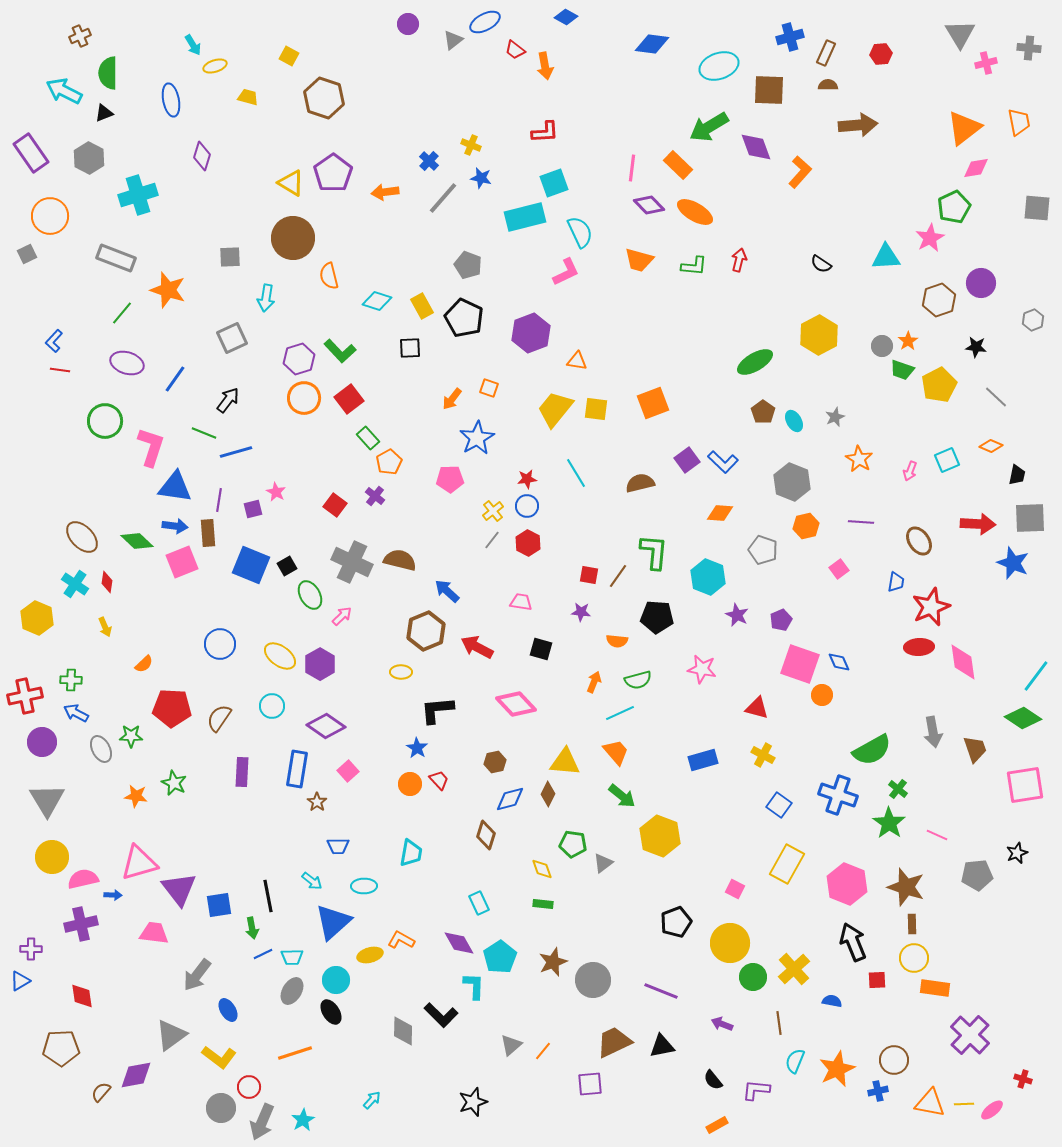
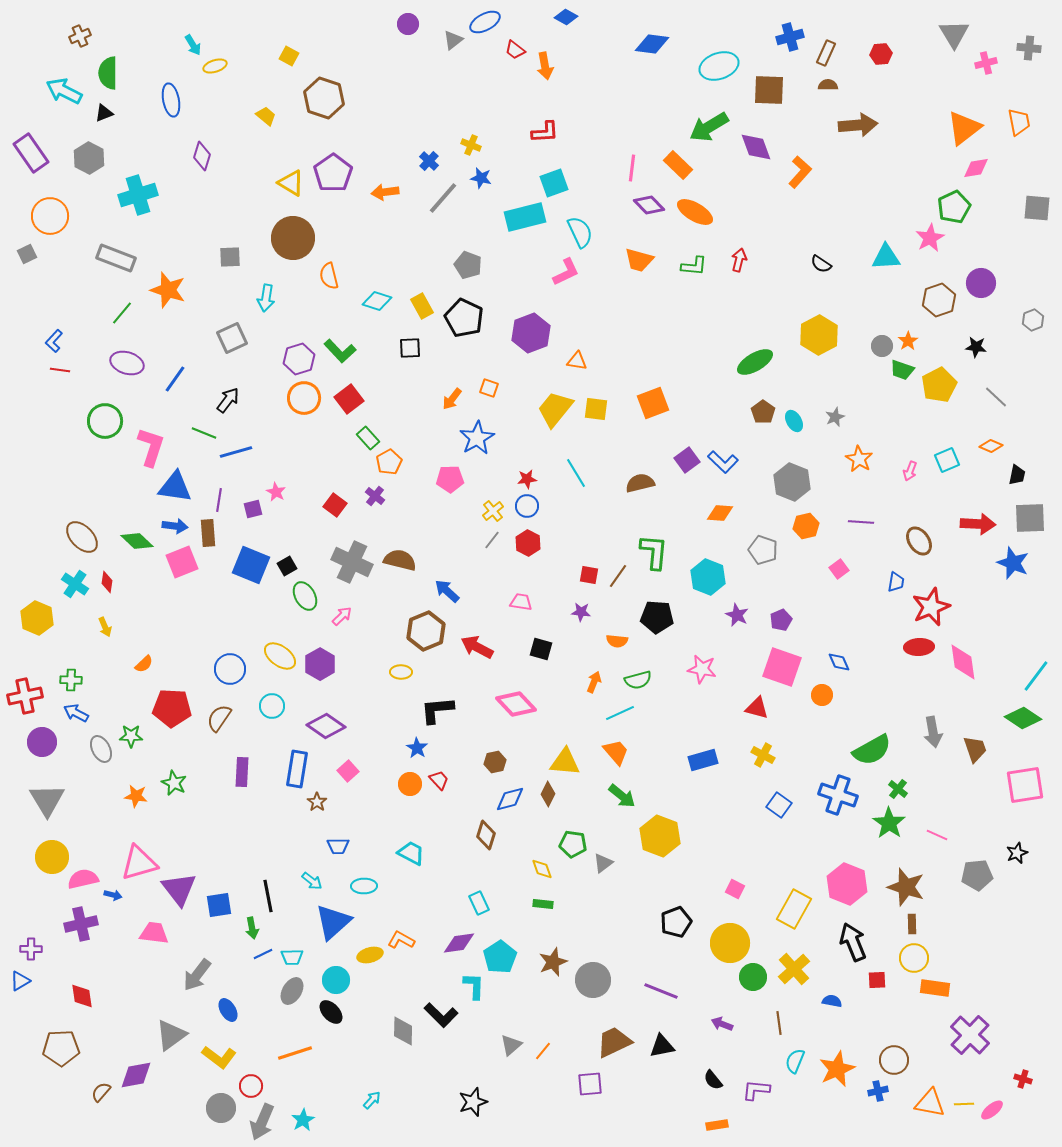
gray triangle at (960, 34): moved 6 px left
yellow trapezoid at (248, 97): moved 18 px right, 19 px down; rotated 25 degrees clockwise
green ellipse at (310, 595): moved 5 px left, 1 px down
blue circle at (220, 644): moved 10 px right, 25 px down
pink square at (800, 664): moved 18 px left, 3 px down
cyan trapezoid at (411, 853): rotated 72 degrees counterclockwise
yellow rectangle at (787, 864): moved 7 px right, 45 px down
blue arrow at (113, 895): rotated 12 degrees clockwise
purple diamond at (459, 943): rotated 68 degrees counterclockwise
black ellipse at (331, 1012): rotated 10 degrees counterclockwise
red circle at (249, 1087): moved 2 px right, 1 px up
orange rectangle at (717, 1125): rotated 20 degrees clockwise
